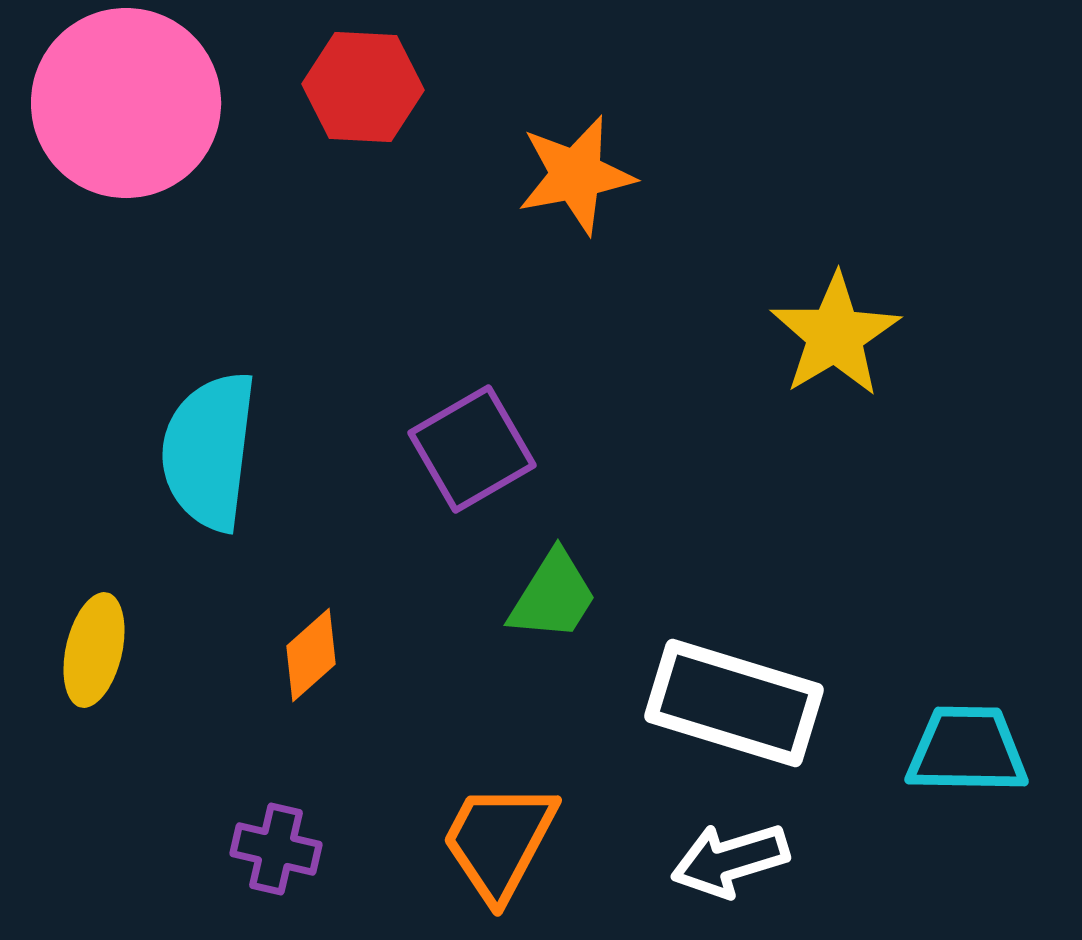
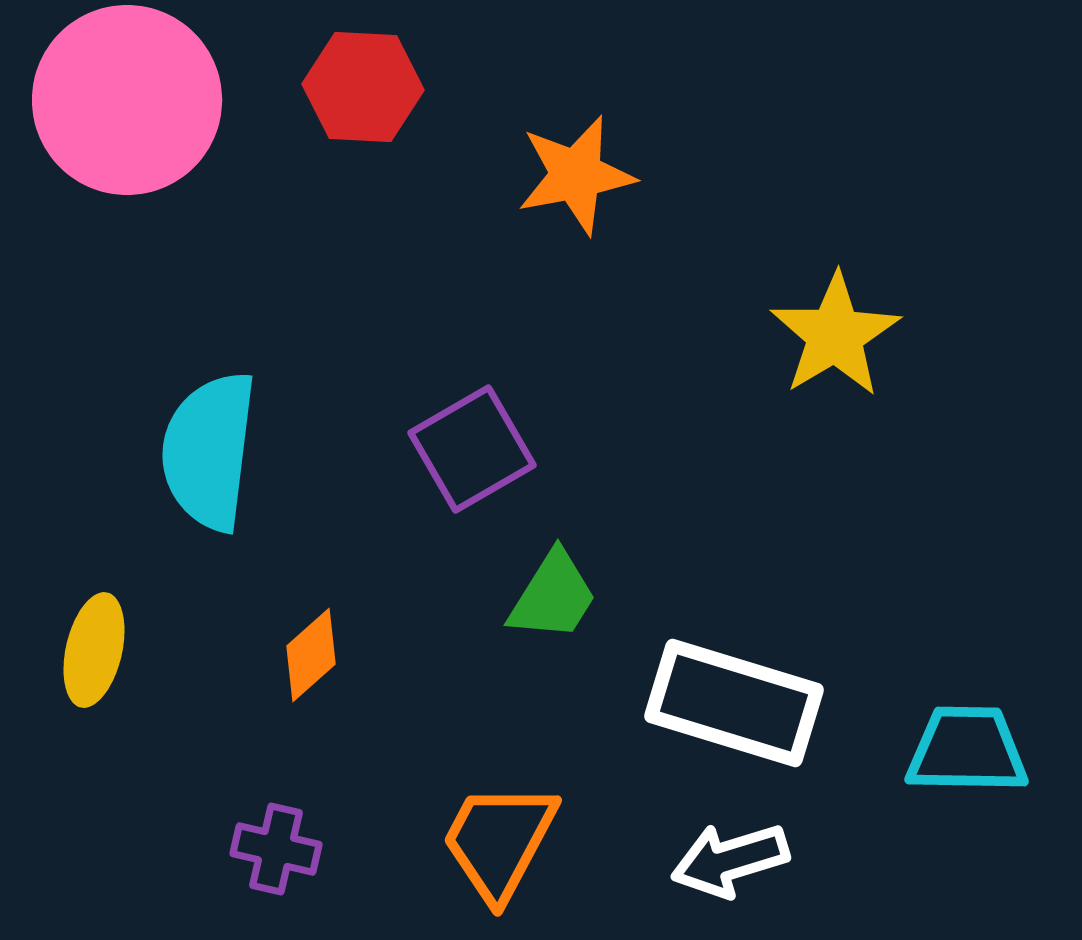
pink circle: moved 1 px right, 3 px up
